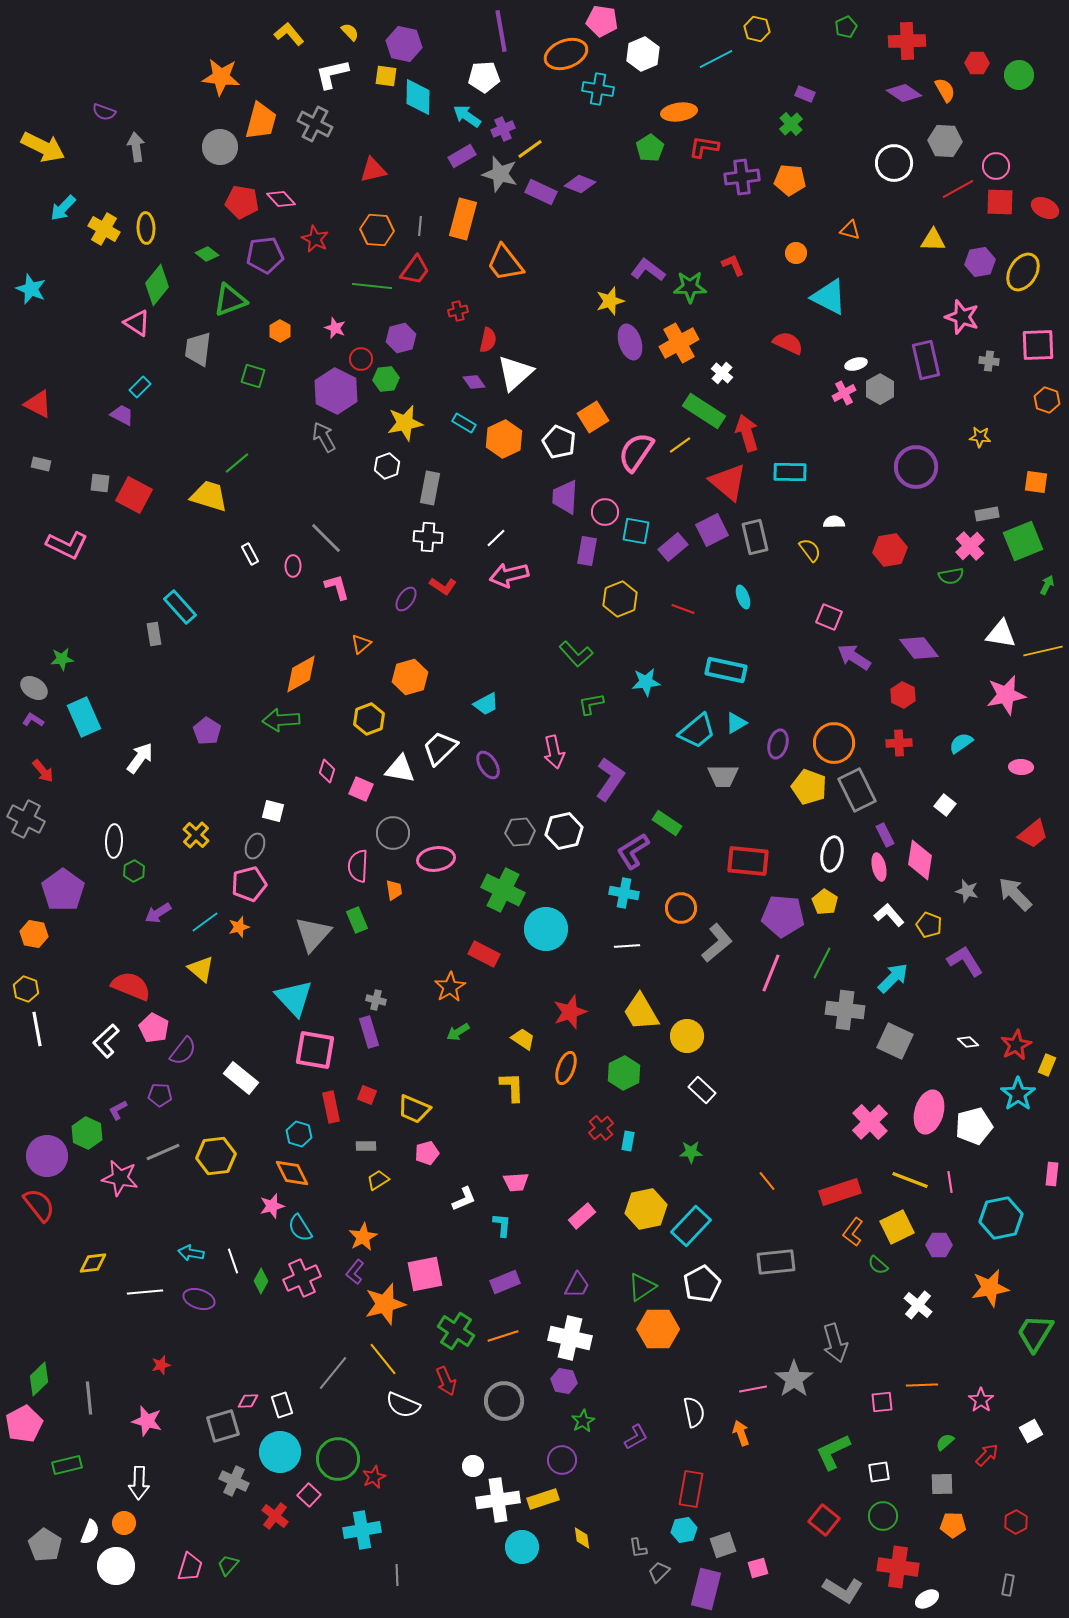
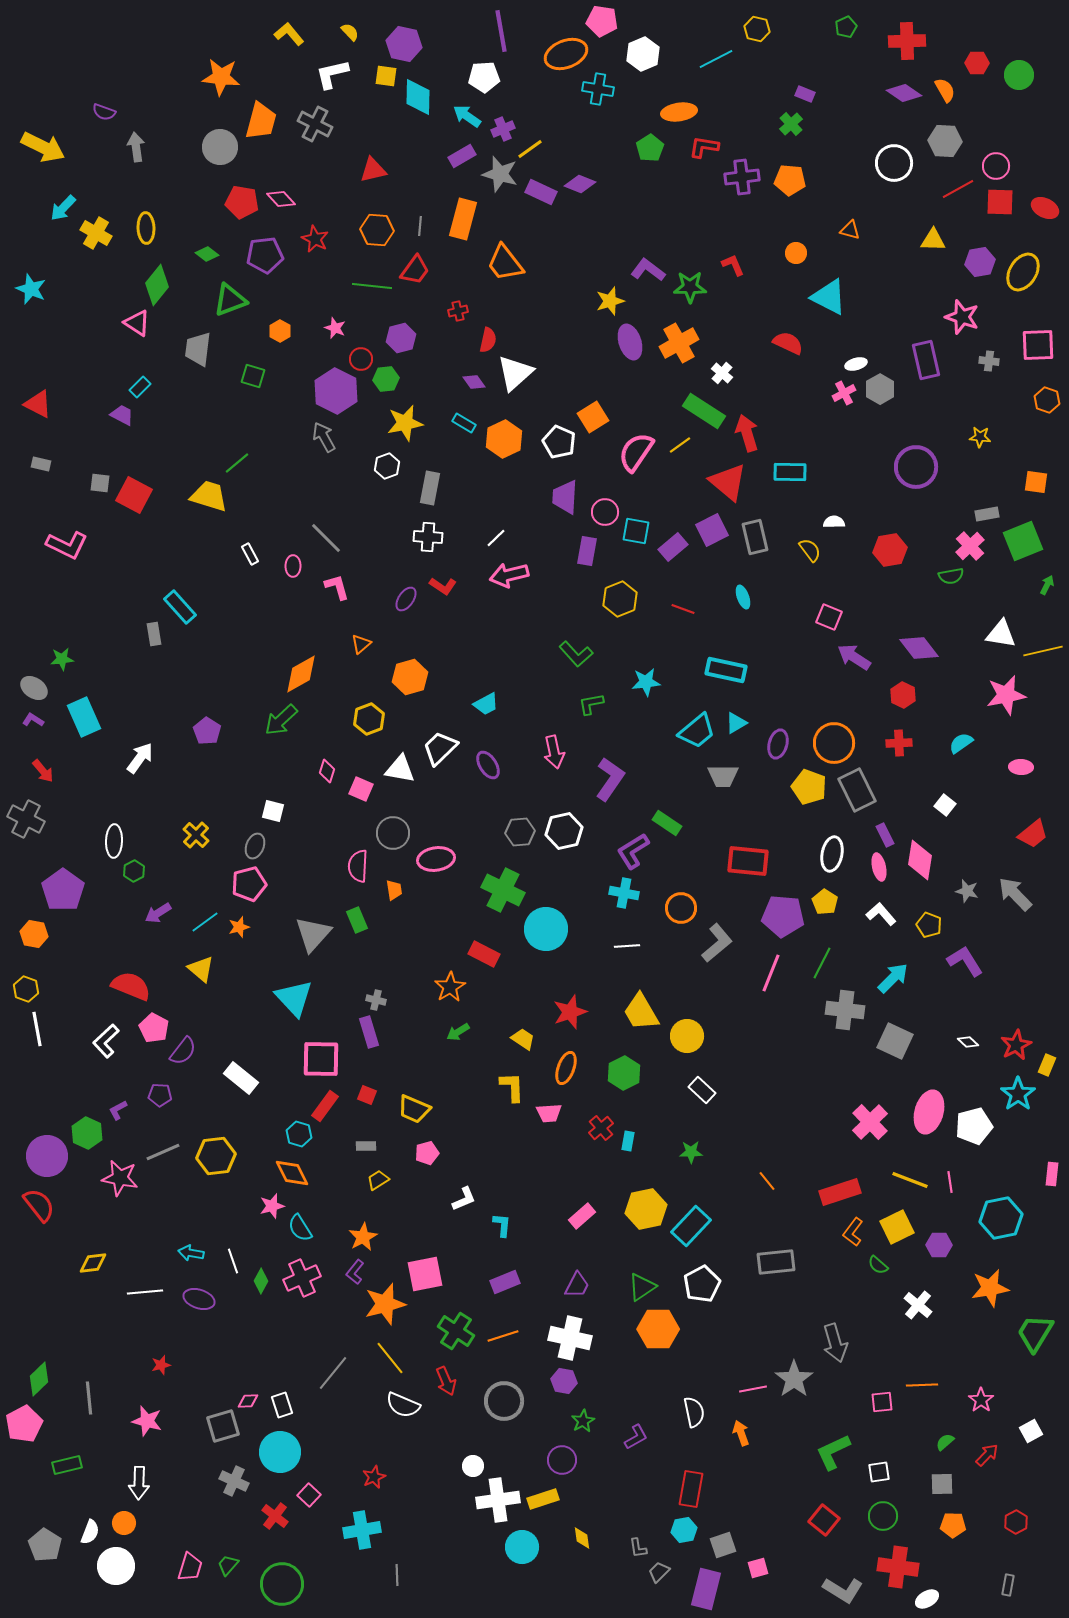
yellow cross at (104, 229): moved 8 px left, 4 px down
green arrow at (281, 720): rotated 39 degrees counterclockwise
white L-shape at (889, 915): moved 8 px left, 1 px up
pink square at (315, 1050): moved 6 px right, 9 px down; rotated 9 degrees counterclockwise
red rectangle at (331, 1107): moved 6 px left, 1 px up; rotated 48 degrees clockwise
pink trapezoid at (516, 1182): moved 33 px right, 69 px up
yellow line at (383, 1359): moved 7 px right, 1 px up
green circle at (338, 1459): moved 56 px left, 125 px down
